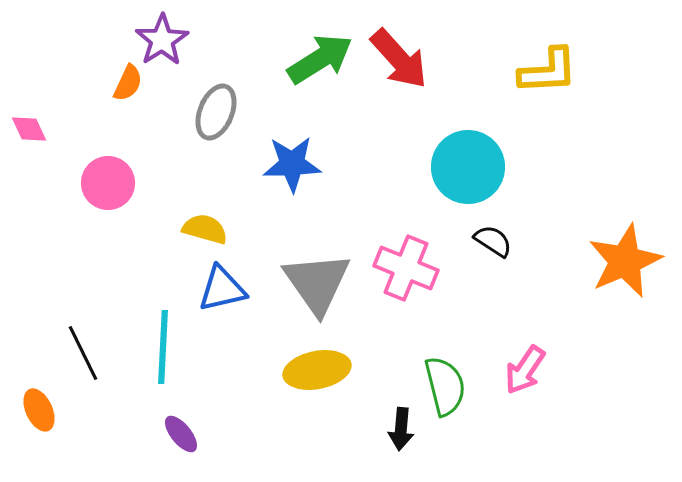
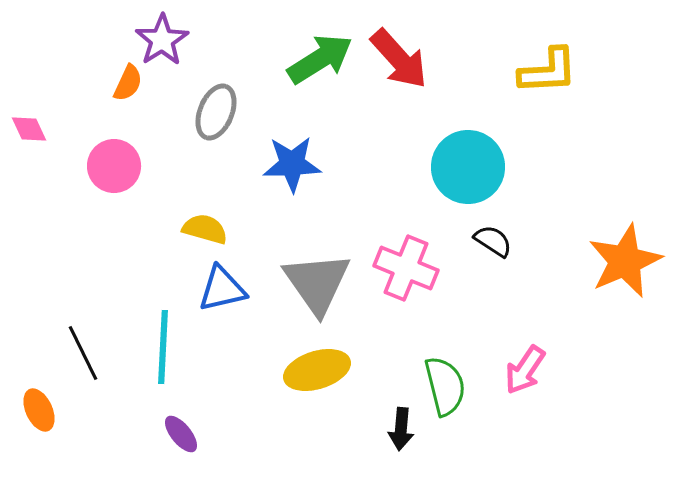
pink circle: moved 6 px right, 17 px up
yellow ellipse: rotated 6 degrees counterclockwise
